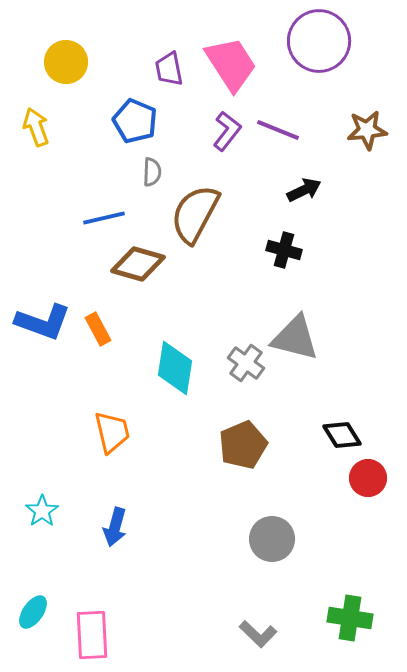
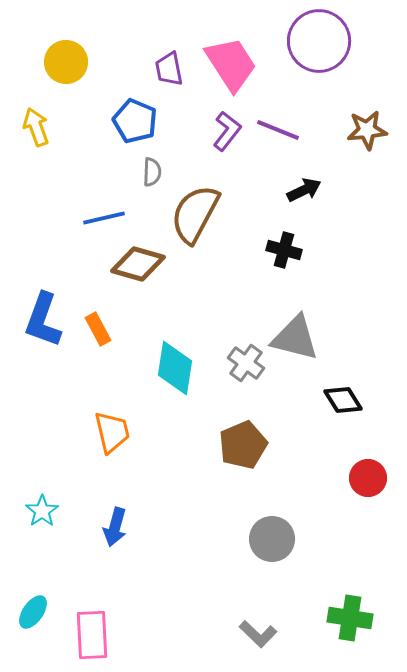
blue L-shape: moved 2 px up; rotated 90 degrees clockwise
black diamond: moved 1 px right, 35 px up
